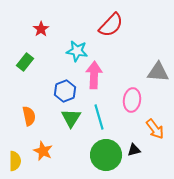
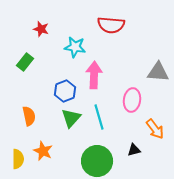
red semicircle: rotated 52 degrees clockwise
red star: rotated 21 degrees counterclockwise
cyan star: moved 2 px left, 4 px up
green triangle: rotated 10 degrees clockwise
green circle: moved 9 px left, 6 px down
yellow semicircle: moved 3 px right, 2 px up
